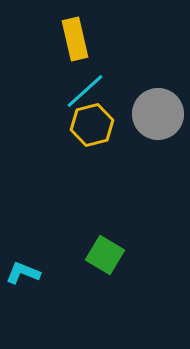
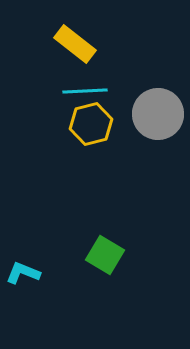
yellow rectangle: moved 5 px down; rotated 39 degrees counterclockwise
cyan line: rotated 39 degrees clockwise
yellow hexagon: moved 1 px left, 1 px up
